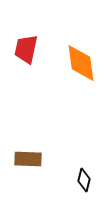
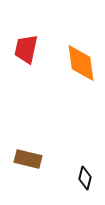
brown rectangle: rotated 12 degrees clockwise
black diamond: moved 1 px right, 2 px up
